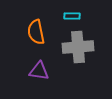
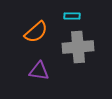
orange semicircle: rotated 120 degrees counterclockwise
